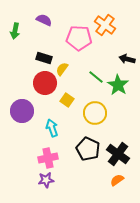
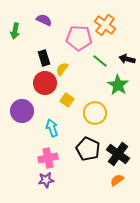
black rectangle: rotated 56 degrees clockwise
green line: moved 4 px right, 16 px up
